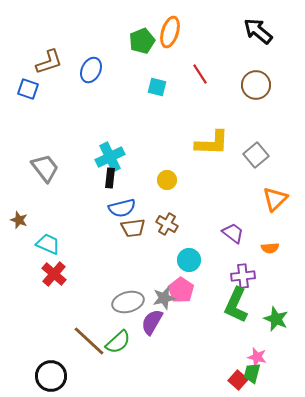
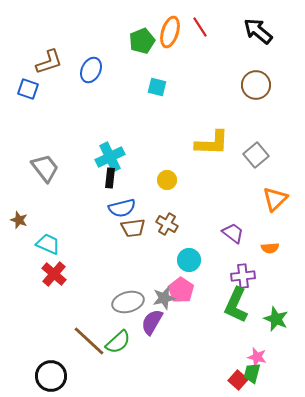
red line: moved 47 px up
